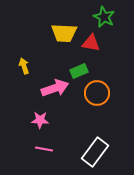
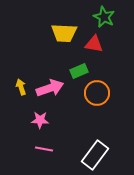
red triangle: moved 3 px right, 1 px down
yellow arrow: moved 3 px left, 21 px down
pink arrow: moved 5 px left
white rectangle: moved 3 px down
